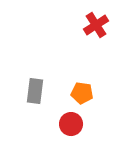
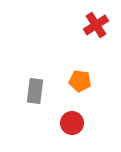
orange pentagon: moved 2 px left, 12 px up
red circle: moved 1 px right, 1 px up
